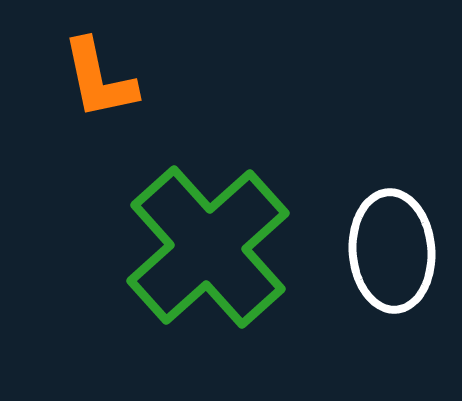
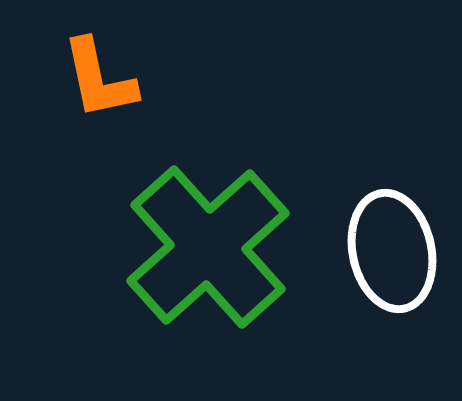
white ellipse: rotated 8 degrees counterclockwise
